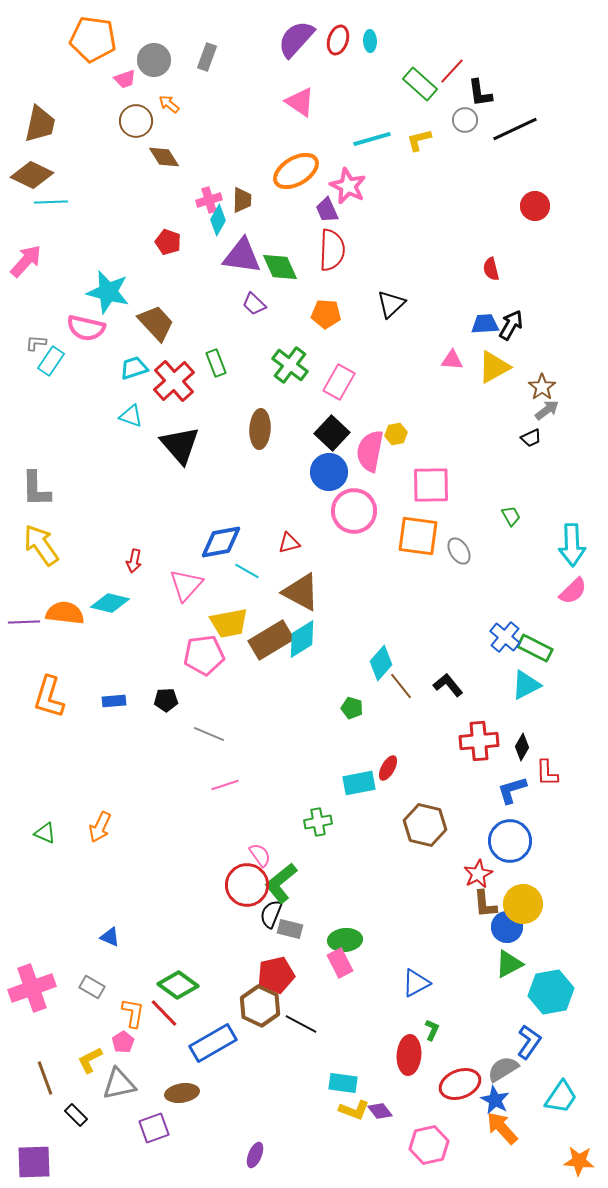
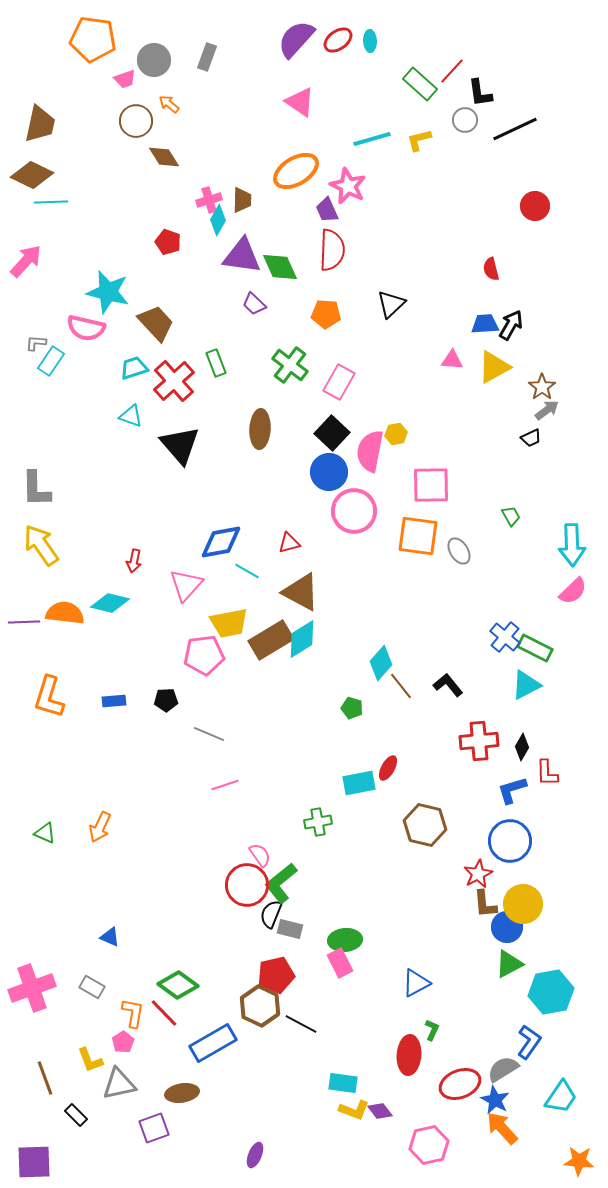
red ellipse at (338, 40): rotated 36 degrees clockwise
yellow L-shape at (90, 1060): rotated 84 degrees counterclockwise
